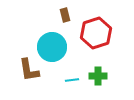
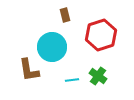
red hexagon: moved 5 px right, 2 px down
green cross: rotated 36 degrees clockwise
